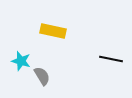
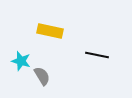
yellow rectangle: moved 3 px left
black line: moved 14 px left, 4 px up
